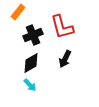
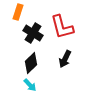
orange rectangle: rotated 21 degrees counterclockwise
black cross: moved 2 px up; rotated 36 degrees counterclockwise
black diamond: rotated 15 degrees counterclockwise
